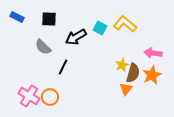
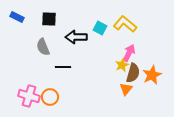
black arrow: rotated 30 degrees clockwise
gray semicircle: rotated 24 degrees clockwise
pink arrow: moved 24 px left; rotated 108 degrees clockwise
black line: rotated 63 degrees clockwise
pink cross: rotated 15 degrees counterclockwise
